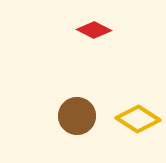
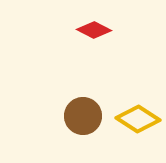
brown circle: moved 6 px right
